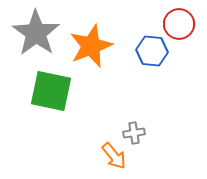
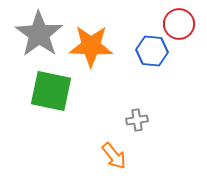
gray star: moved 3 px right, 1 px down
orange star: rotated 24 degrees clockwise
gray cross: moved 3 px right, 13 px up
